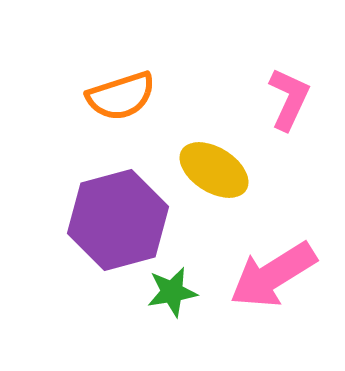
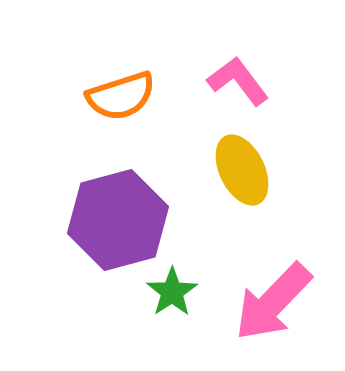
pink L-shape: moved 51 px left, 18 px up; rotated 62 degrees counterclockwise
yellow ellipse: moved 28 px right; rotated 32 degrees clockwise
pink arrow: moved 27 px down; rotated 14 degrees counterclockwise
green star: rotated 24 degrees counterclockwise
